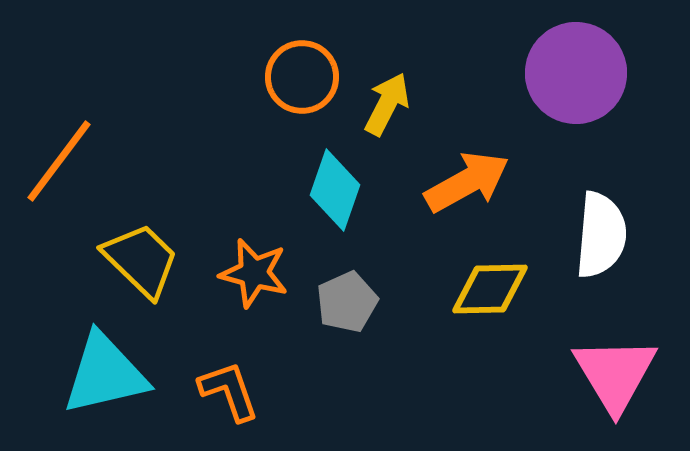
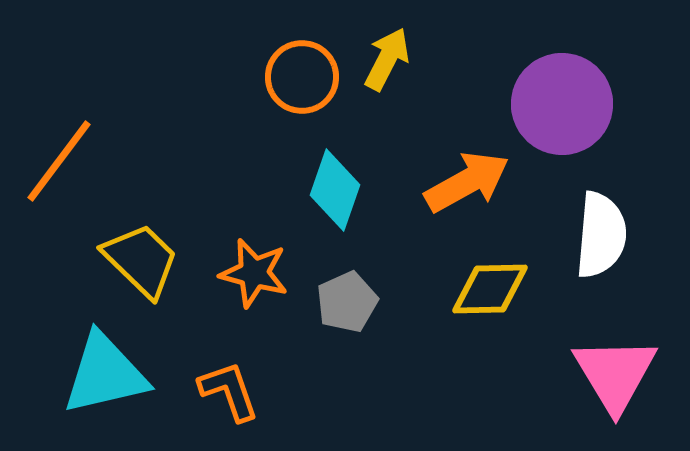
purple circle: moved 14 px left, 31 px down
yellow arrow: moved 45 px up
